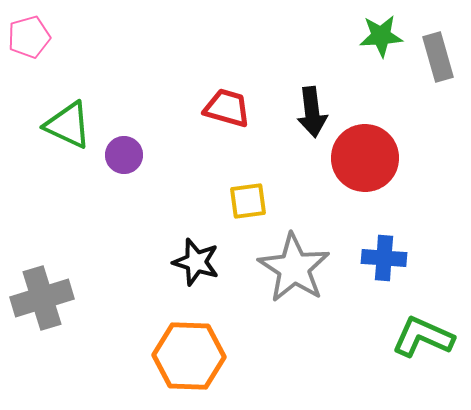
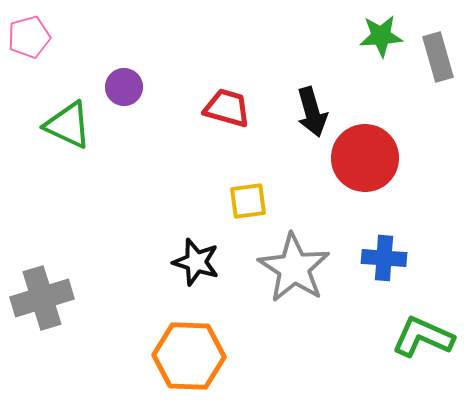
black arrow: rotated 9 degrees counterclockwise
purple circle: moved 68 px up
